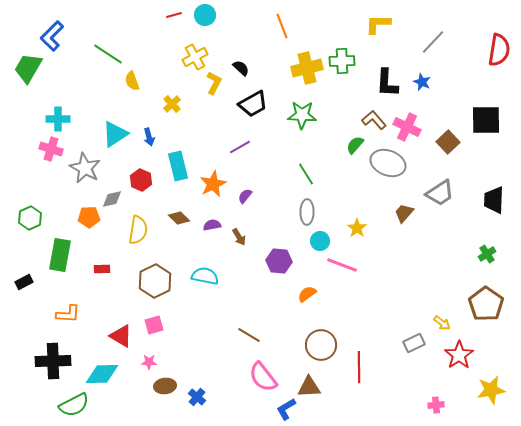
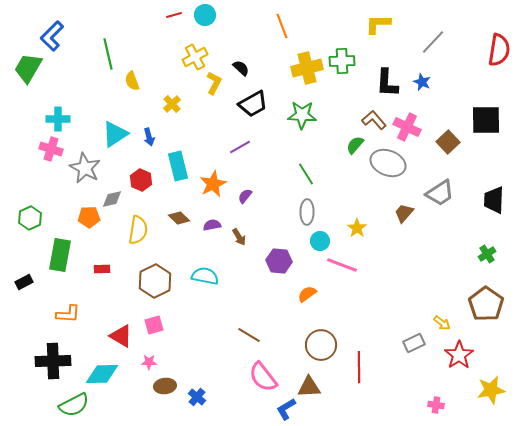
green line at (108, 54): rotated 44 degrees clockwise
pink cross at (436, 405): rotated 14 degrees clockwise
